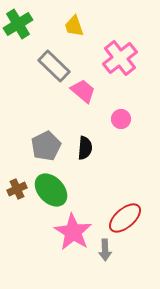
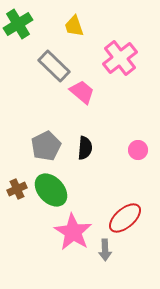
pink trapezoid: moved 1 px left, 1 px down
pink circle: moved 17 px right, 31 px down
